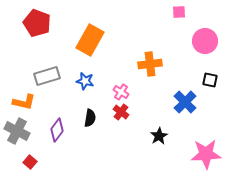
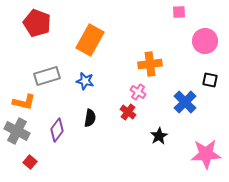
pink cross: moved 17 px right
red cross: moved 7 px right
